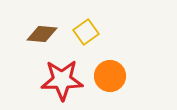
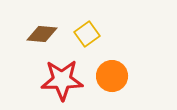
yellow square: moved 1 px right, 2 px down
orange circle: moved 2 px right
